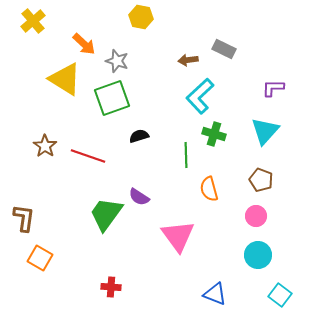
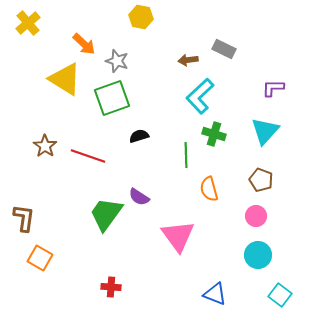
yellow cross: moved 5 px left, 2 px down
